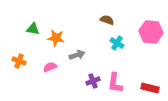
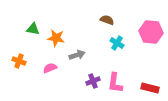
pink semicircle: moved 1 px down
